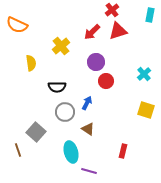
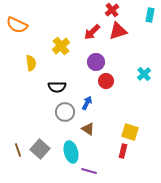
yellow square: moved 16 px left, 22 px down
gray square: moved 4 px right, 17 px down
